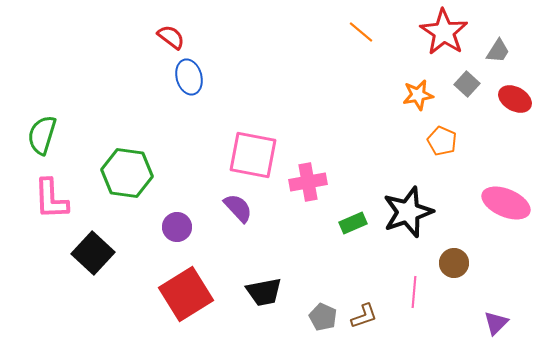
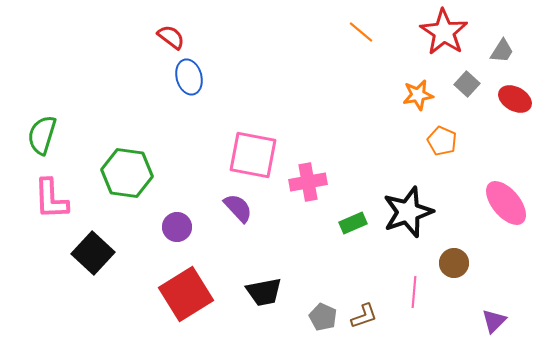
gray trapezoid: moved 4 px right
pink ellipse: rotated 27 degrees clockwise
purple triangle: moved 2 px left, 2 px up
